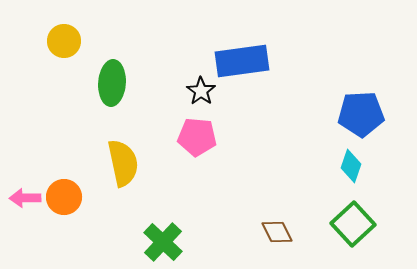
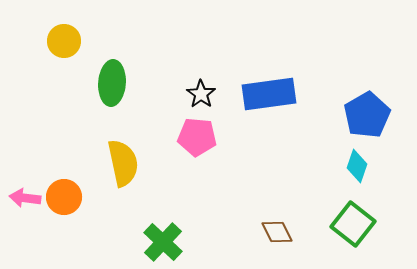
blue rectangle: moved 27 px right, 33 px down
black star: moved 3 px down
blue pentagon: moved 6 px right, 1 px down; rotated 27 degrees counterclockwise
cyan diamond: moved 6 px right
pink arrow: rotated 8 degrees clockwise
green square: rotated 9 degrees counterclockwise
